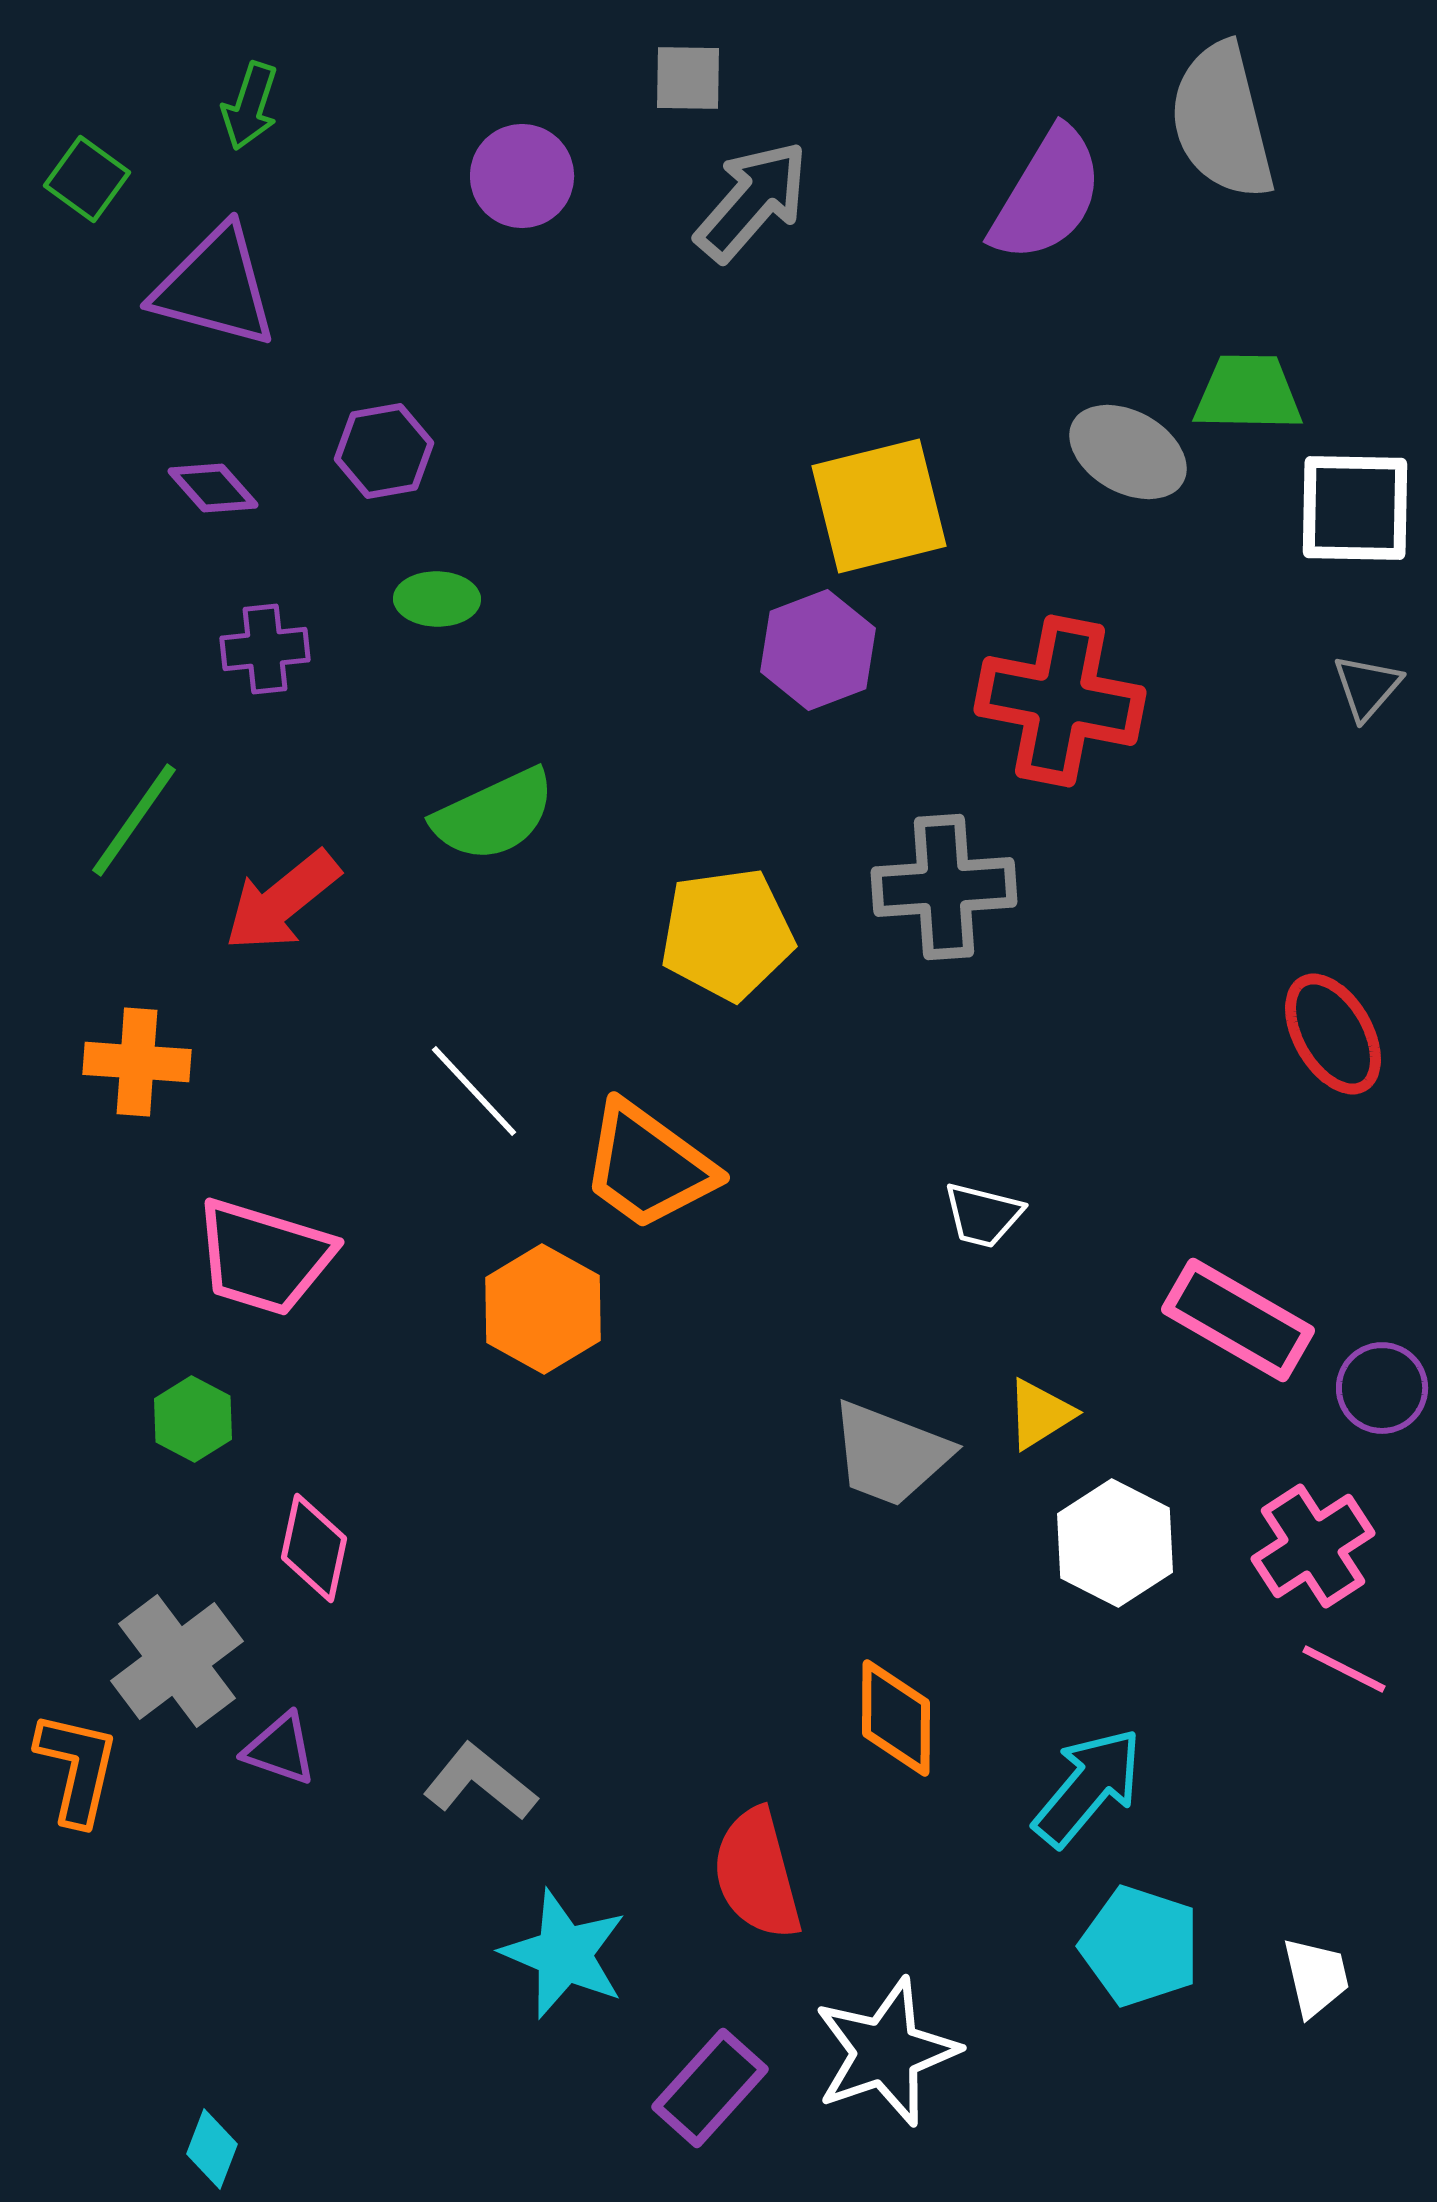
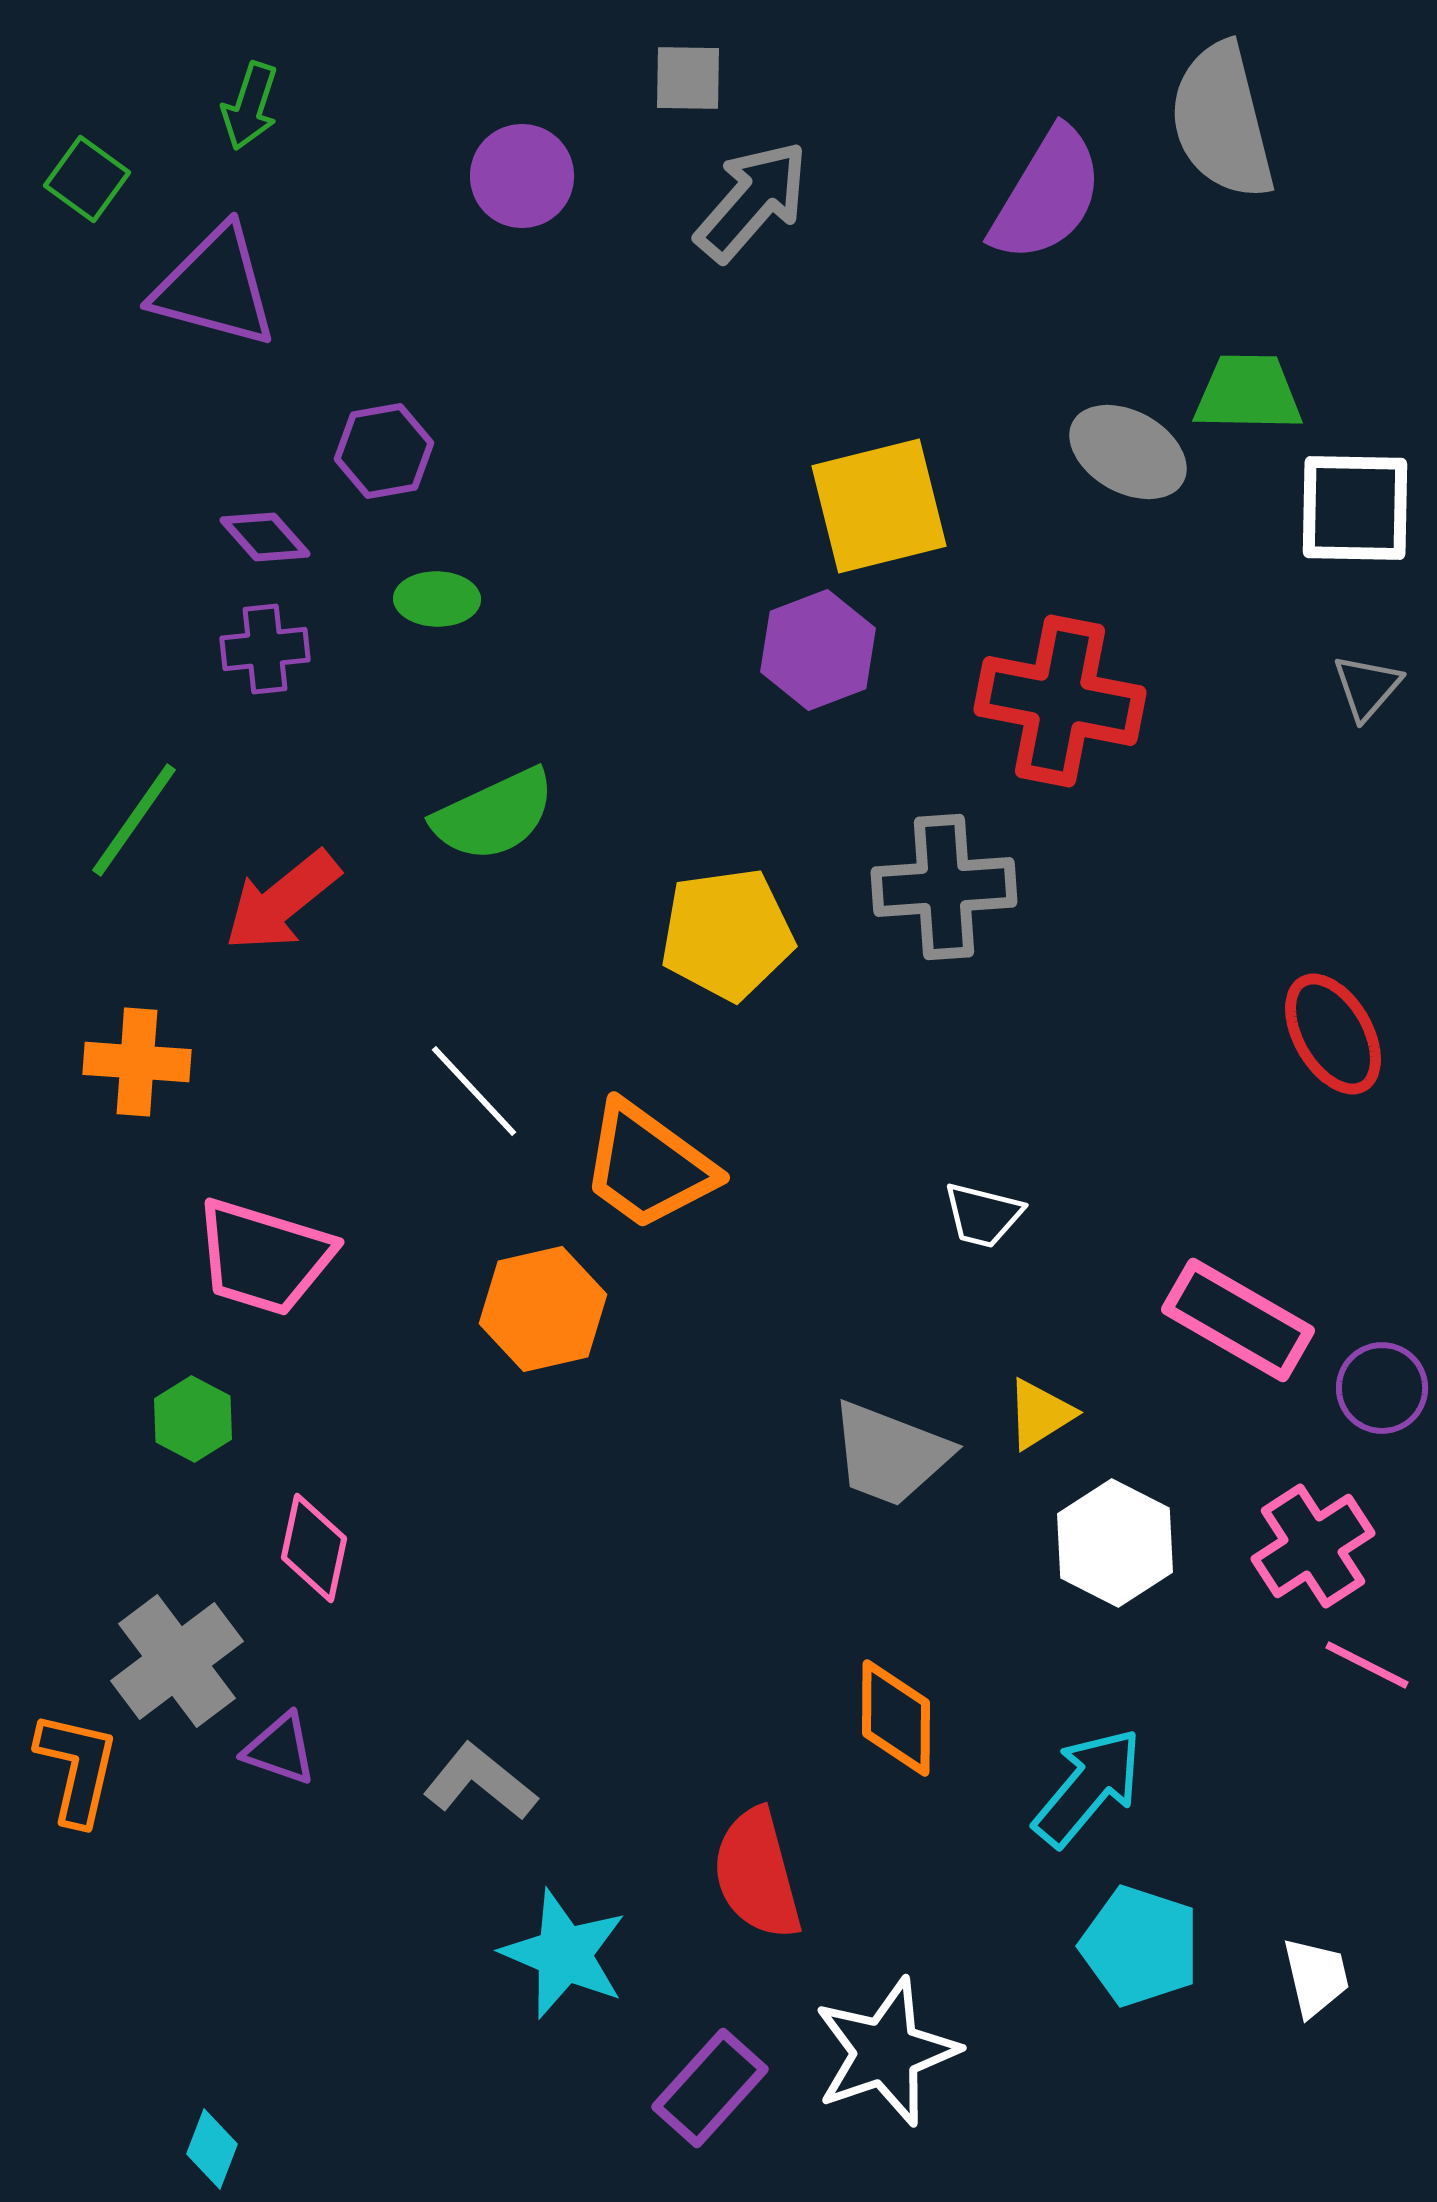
purple diamond at (213, 488): moved 52 px right, 49 px down
orange hexagon at (543, 1309): rotated 18 degrees clockwise
pink line at (1344, 1669): moved 23 px right, 4 px up
